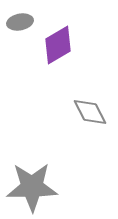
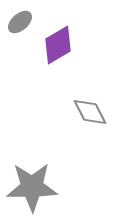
gray ellipse: rotated 30 degrees counterclockwise
